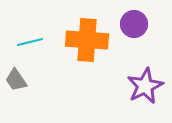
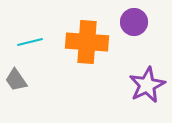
purple circle: moved 2 px up
orange cross: moved 2 px down
purple star: moved 2 px right, 1 px up
